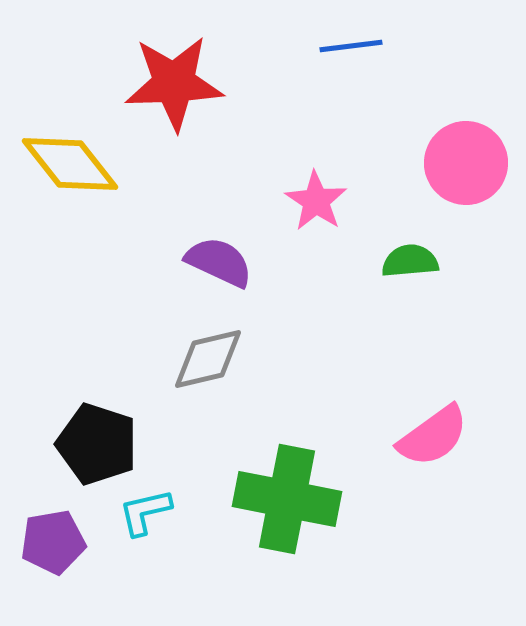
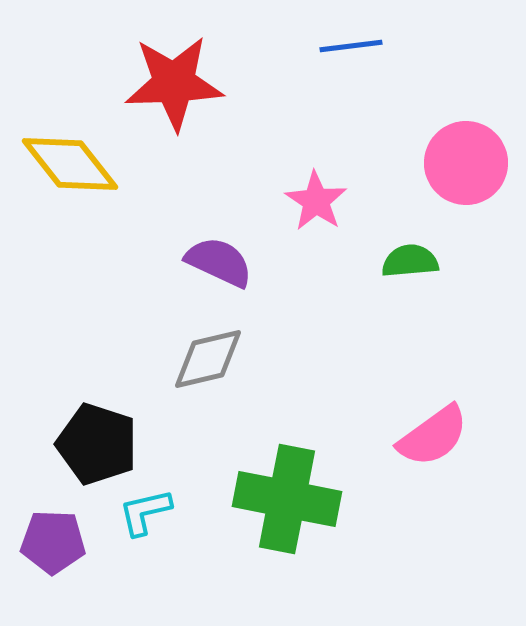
purple pentagon: rotated 12 degrees clockwise
